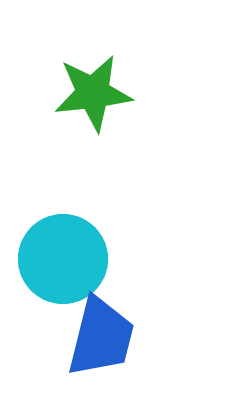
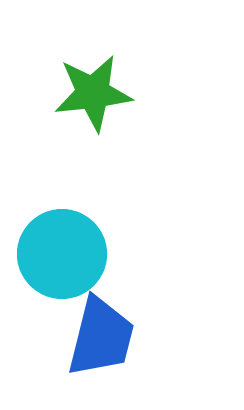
cyan circle: moved 1 px left, 5 px up
